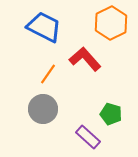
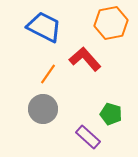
orange hexagon: rotated 16 degrees clockwise
